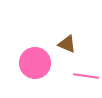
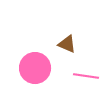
pink circle: moved 5 px down
